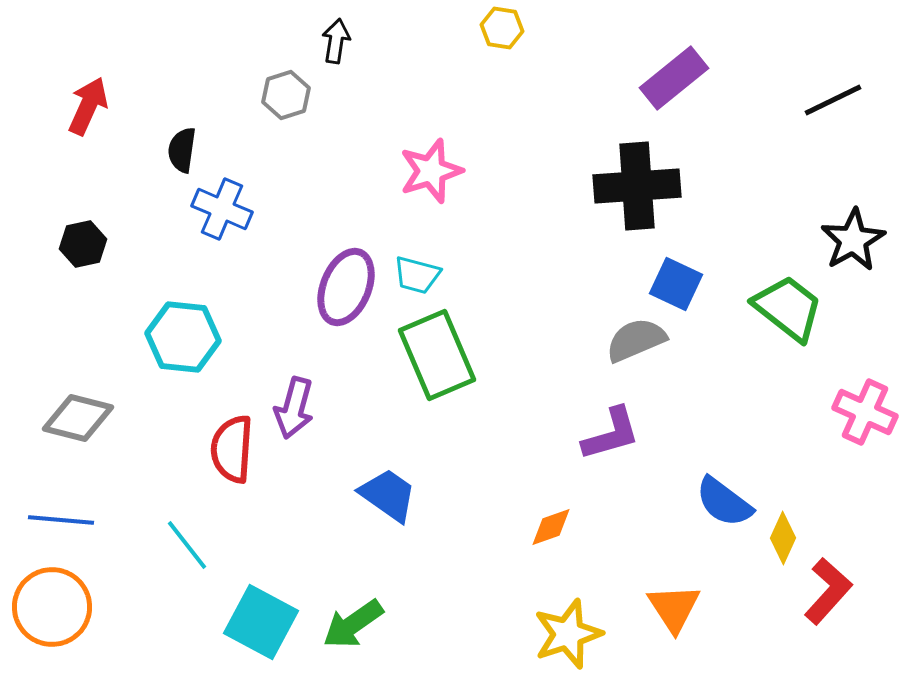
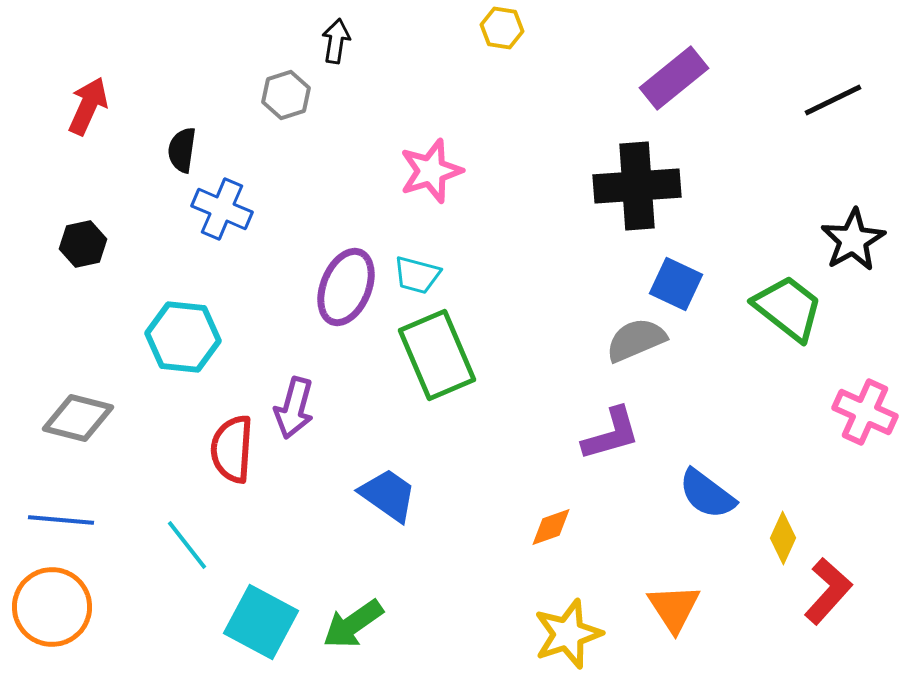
blue semicircle: moved 17 px left, 8 px up
